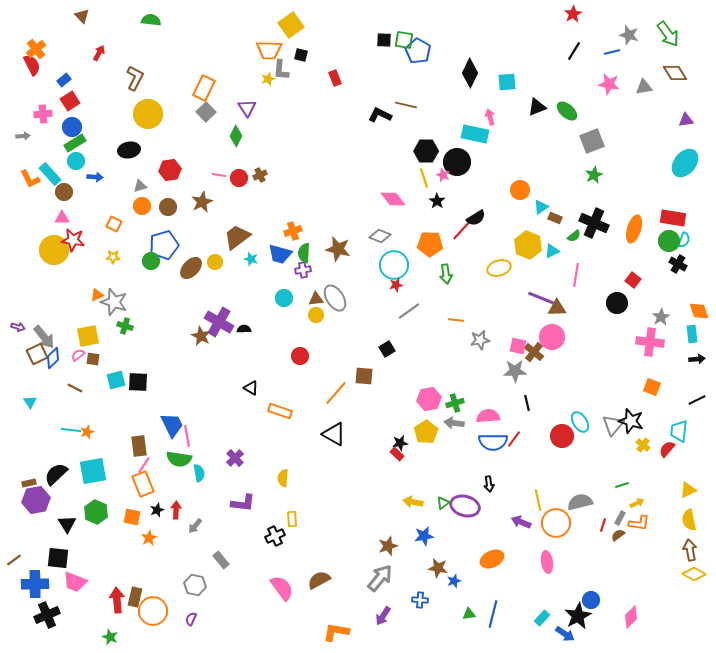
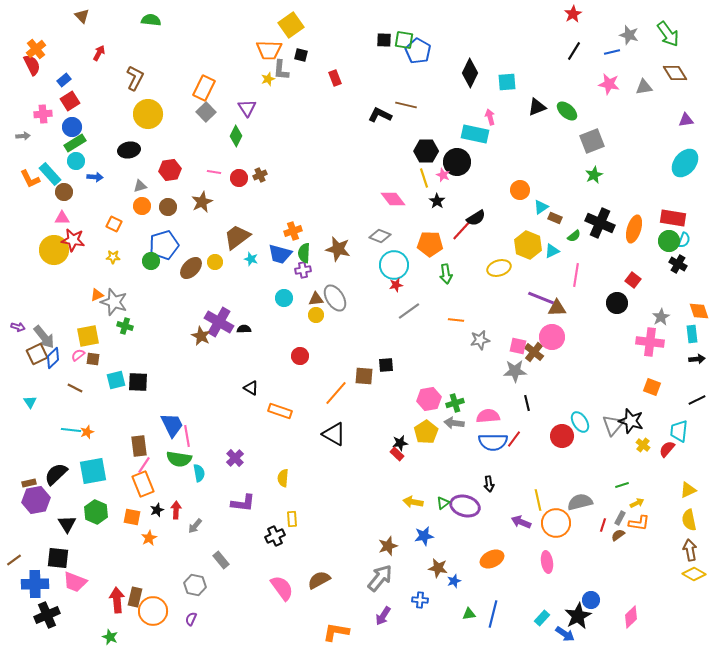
pink line at (219, 175): moved 5 px left, 3 px up
black cross at (594, 223): moved 6 px right
black square at (387, 349): moved 1 px left, 16 px down; rotated 28 degrees clockwise
